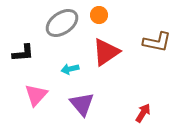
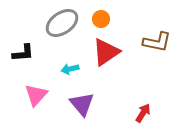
orange circle: moved 2 px right, 4 px down
